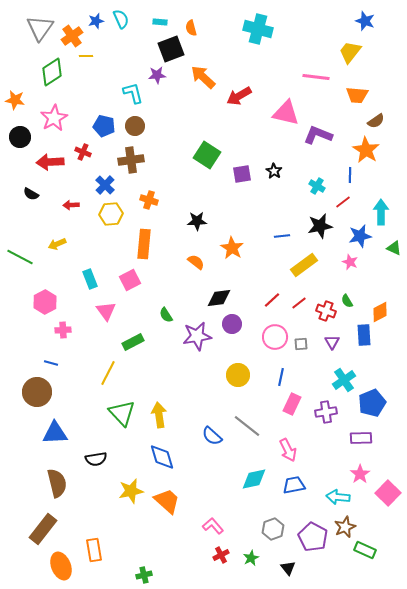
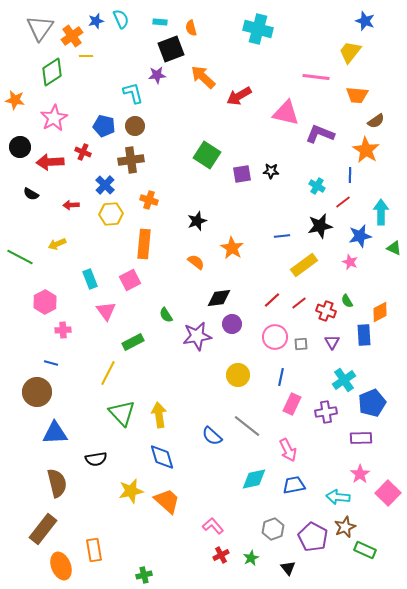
purple L-shape at (318, 135): moved 2 px right, 1 px up
black circle at (20, 137): moved 10 px down
black star at (274, 171): moved 3 px left; rotated 28 degrees counterclockwise
black star at (197, 221): rotated 18 degrees counterclockwise
